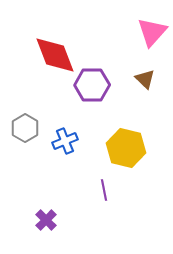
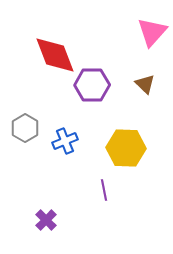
brown triangle: moved 5 px down
yellow hexagon: rotated 12 degrees counterclockwise
